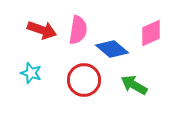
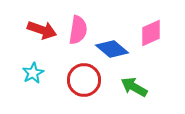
cyan star: moved 2 px right; rotated 25 degrees clockwise
green arrow: moved 2 px down
